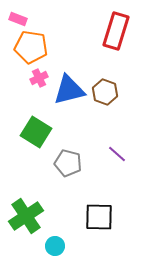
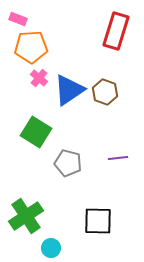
orange pentagon: rotated 12 degrees counterclockwise
pink cross: rotated 24 degrees counterclockwise
blue triangle: rotated 20 degrees counterclockwise
purple line: moved 1 px right, 4 px down; rotated 48 degrees counterclockwise
black square: moved 1 px left, 4 px down
cyan circle: moved 4 px left, 2 px down
